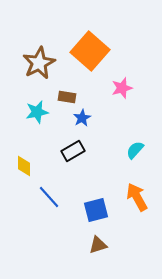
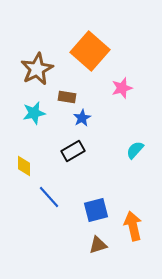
brown star: moved 2 px left, 6 px down
cyan star: moved 3 px left, 1 px down
orange arrow: moved 4 px left, 29 px down; rotated 16 degrees clockwise
